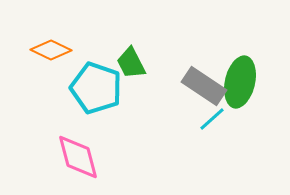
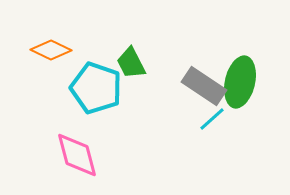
pink diamond: moved 1 px left, 2 px up
